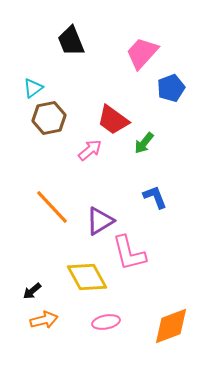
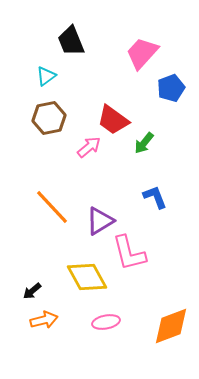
cyan triangle: moved 13 px right, 12 px up
pink arrow: moved 1 px left, 3 px up
